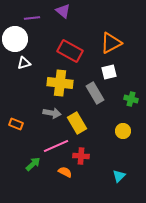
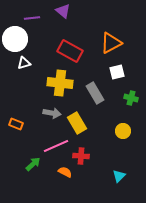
white square: moved 8 px right
green cross: moved 1 px up
